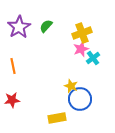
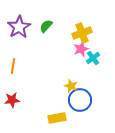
orange line: rotated 21 degrees clockwise
blue circle: moved 1 px down
